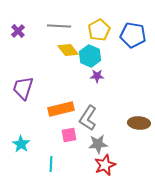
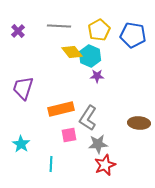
yellow diamond: moved 4 px right, 2 px down
